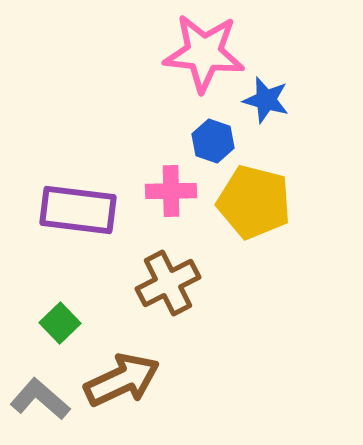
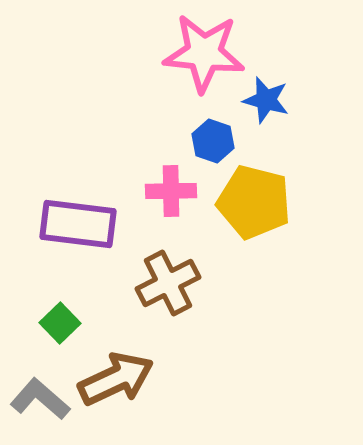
purple rectangle: moved 14 px down
brown arrow: moved 6 px left, 1 px up
